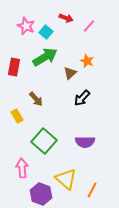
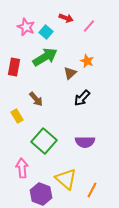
pink star: moved 1 px down
